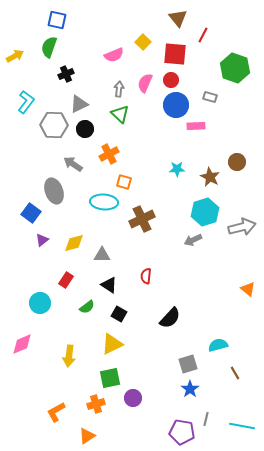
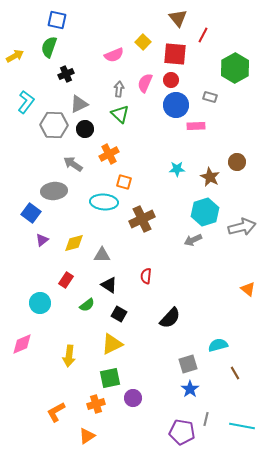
green hexagon at (235, 68): rotated 12 degrees clockwise
gray ellipse at (54, 191): rotated 75 degrees counterclockwise
green semicircle at (87, 307): moved 2 px up
